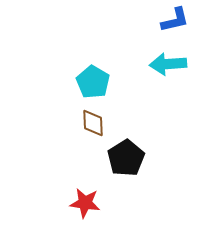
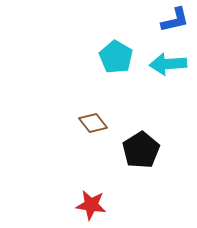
cyan pentagon: moved 23 px right, 25 px up
brown diamond: rotated 36 degrees counterclockwise
black pentagon: moved 15 px right, 8 px up
red star: moved 6 px right, 2 px down
